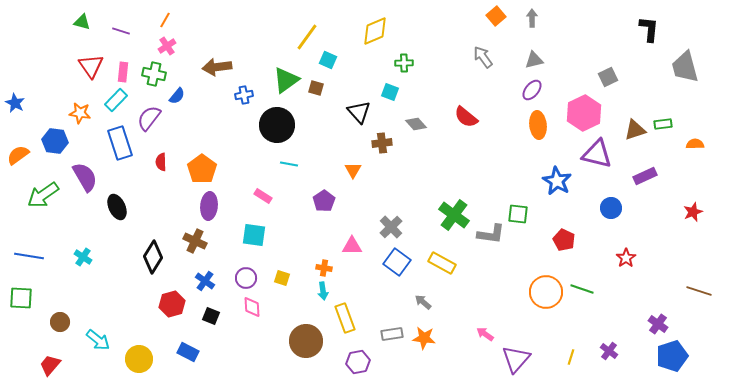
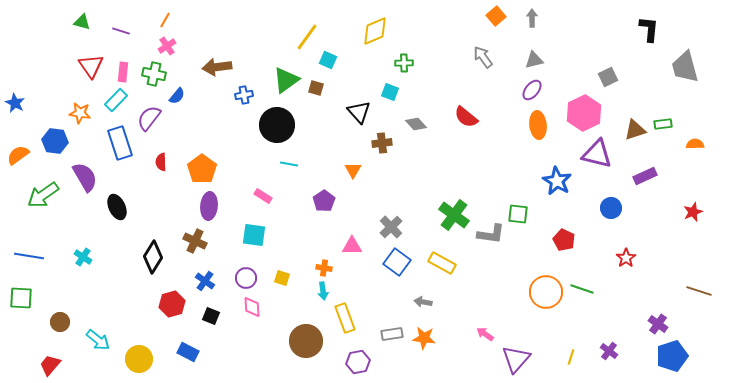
gray arrow at (423, 302): rotated 30 degrees counterclockwise
